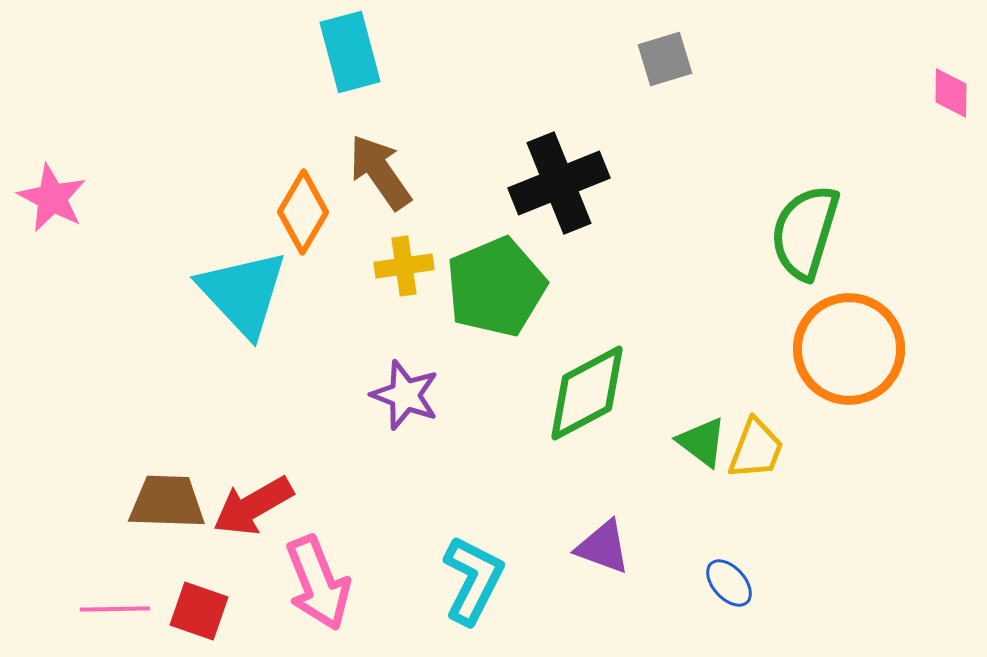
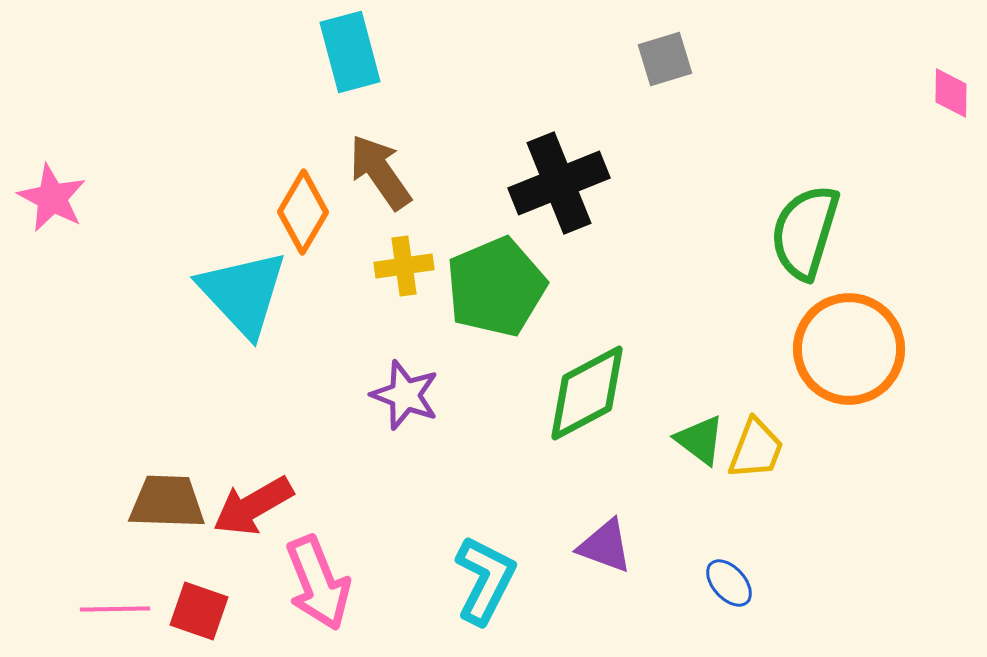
green triangle: moved 2 px left, 2 px up
purple triangle: moved 2 px right, 1 px up
cyan L-shape: moved 12 px right
